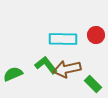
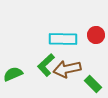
green L-shape: rotated 95 degrees counterclockwise
